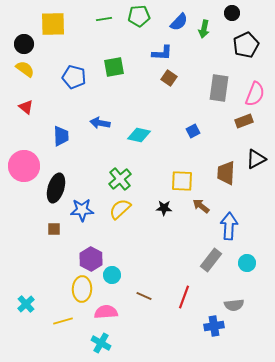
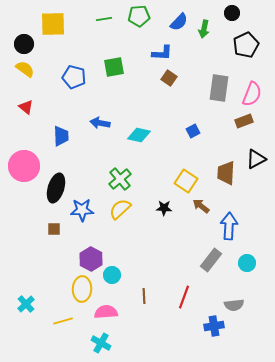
pink semicircle at (255, 94): moved 3 px left
yellow square at (182, 181): moved 4 px right; rotated 30 degrees clockwise
brown line at (144, 296): rotated 63 degrees clockwise
